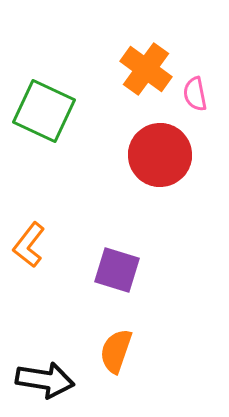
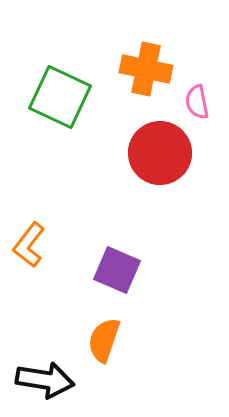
orange cross: rotated 24 degrees counterclockwise
pink semicircle: moved 2 px right, 8 px down
green square: moved 16 px right, 14 px up
red circle: moved 2 px up
purple square: rotated 6 degrees clockwise
orange semicircle: moved 12 px left, 11 px up
